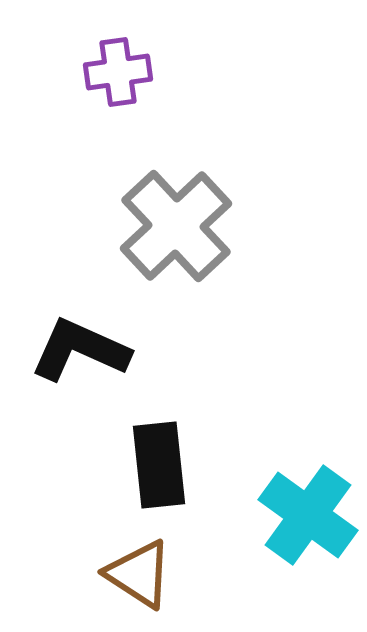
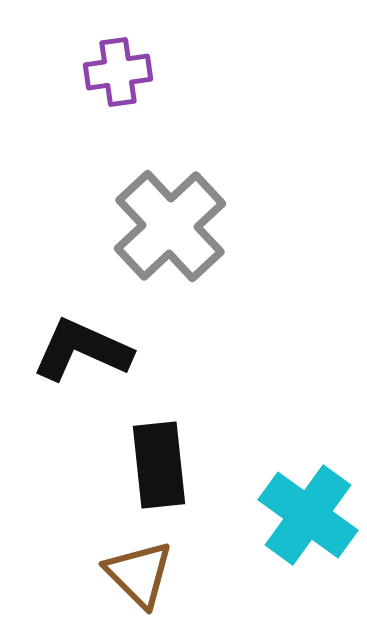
gray cross: moved 6 px left
black L-shape: moved 2 px right
brown triangle: rotated 12 degrees clockwise
